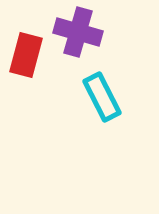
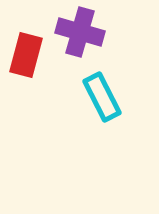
purple cross: moved 2 px right
